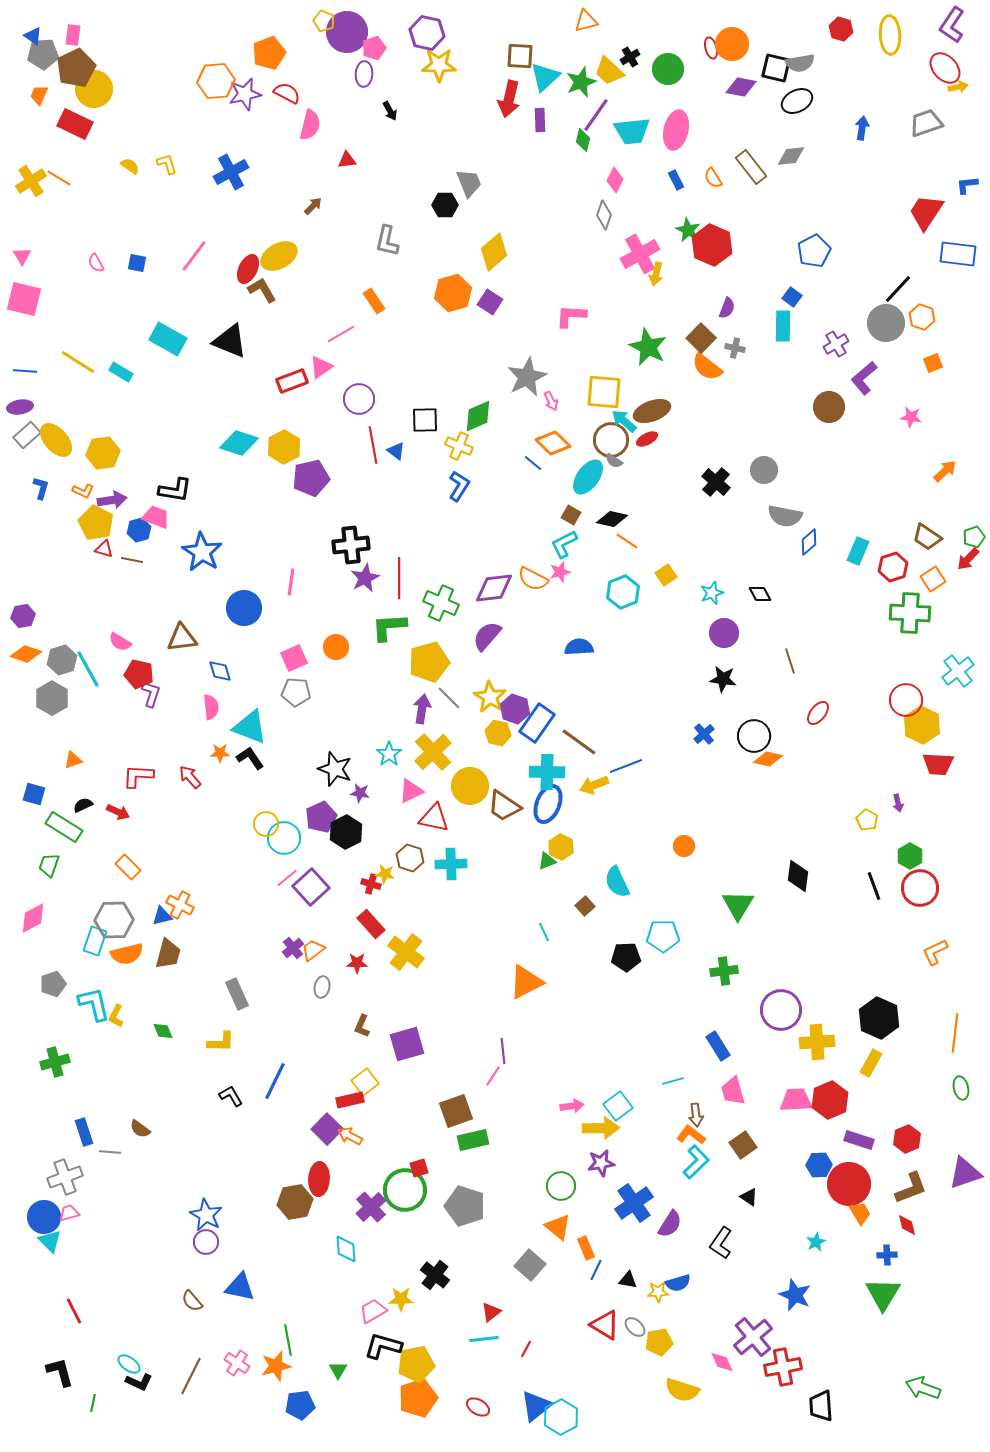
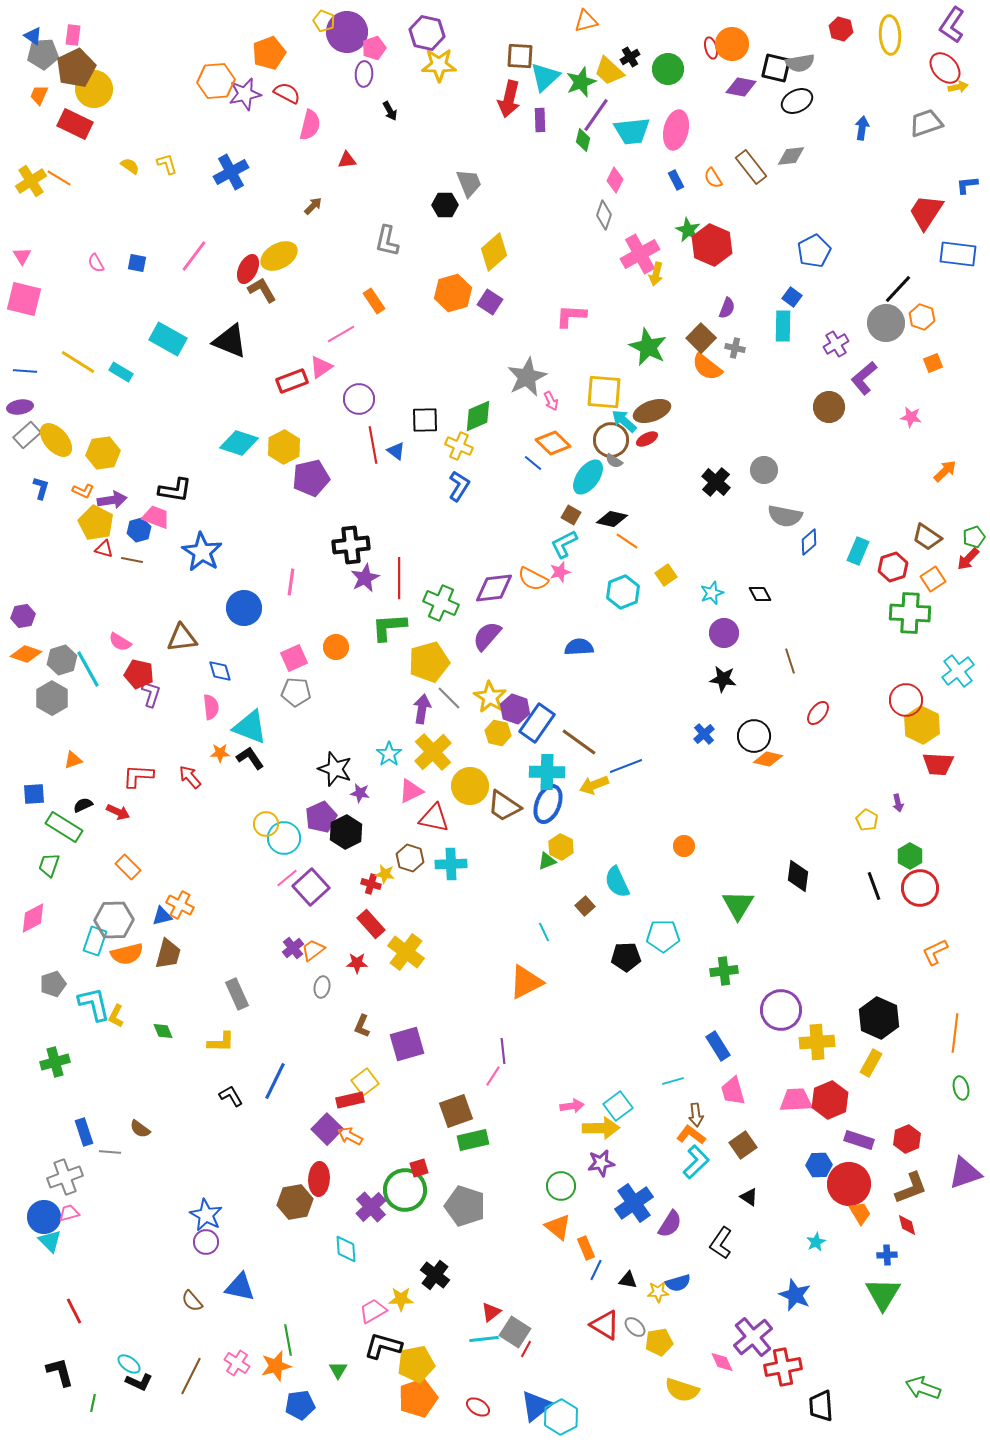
blue square at (34, 794): rotated 20 degrees counterclockwise
gray square at (530, 1265): moved 15 px left, 67 px down; rotated 8 degrees counterclockwise
